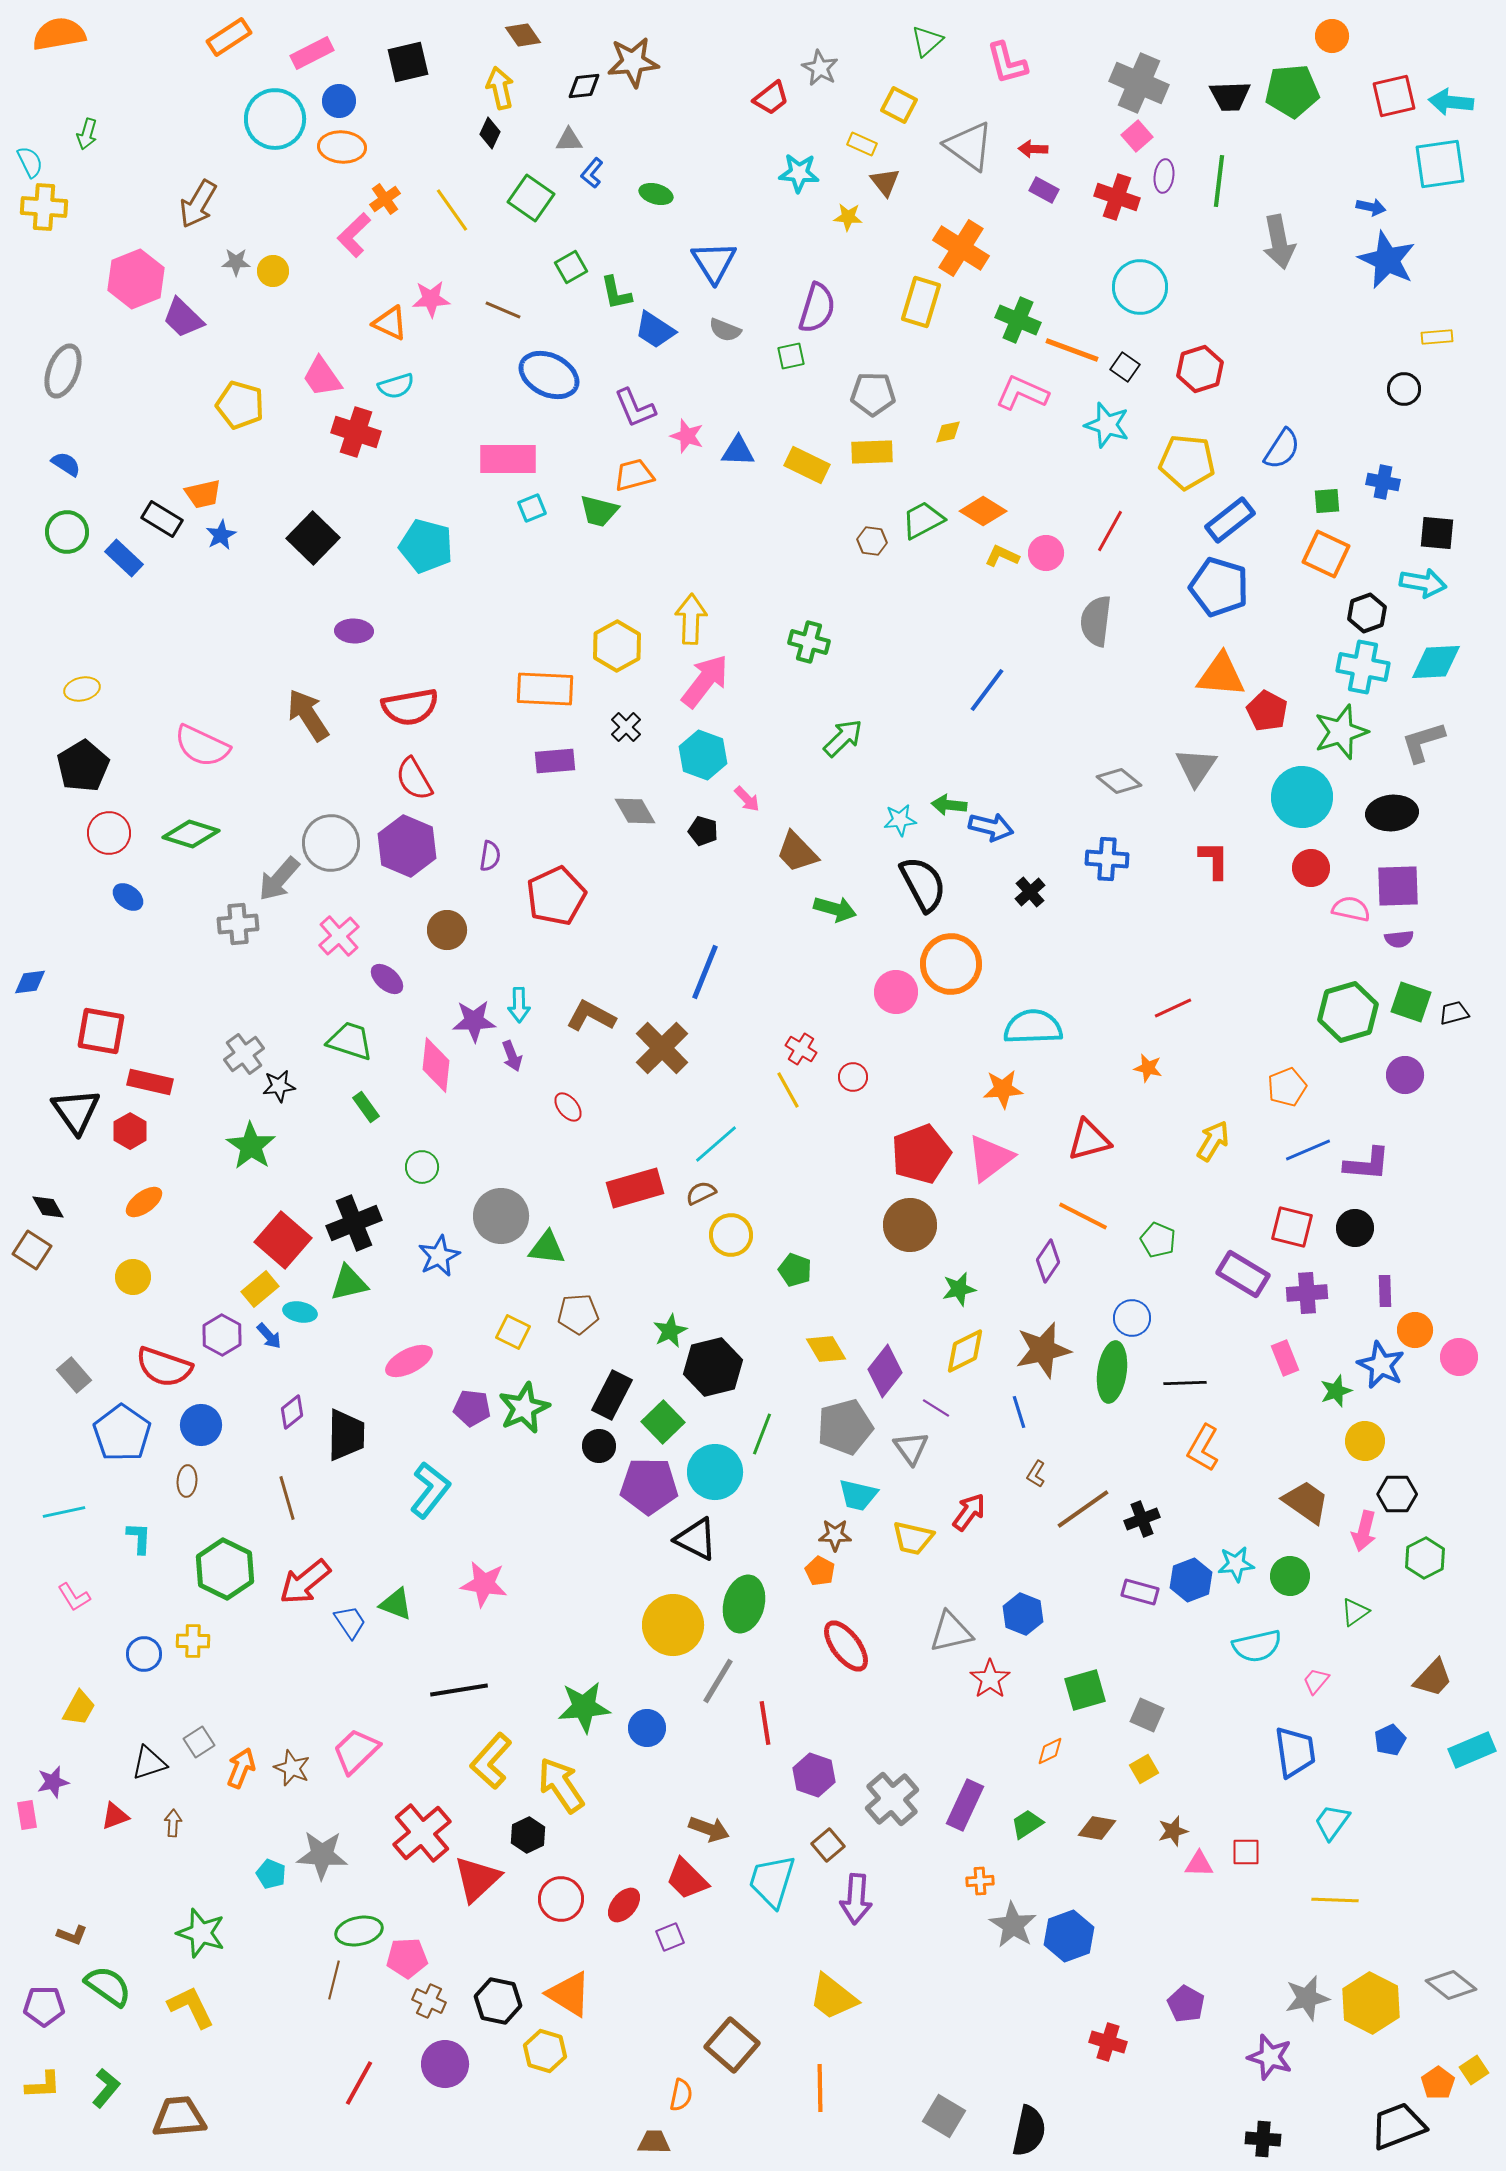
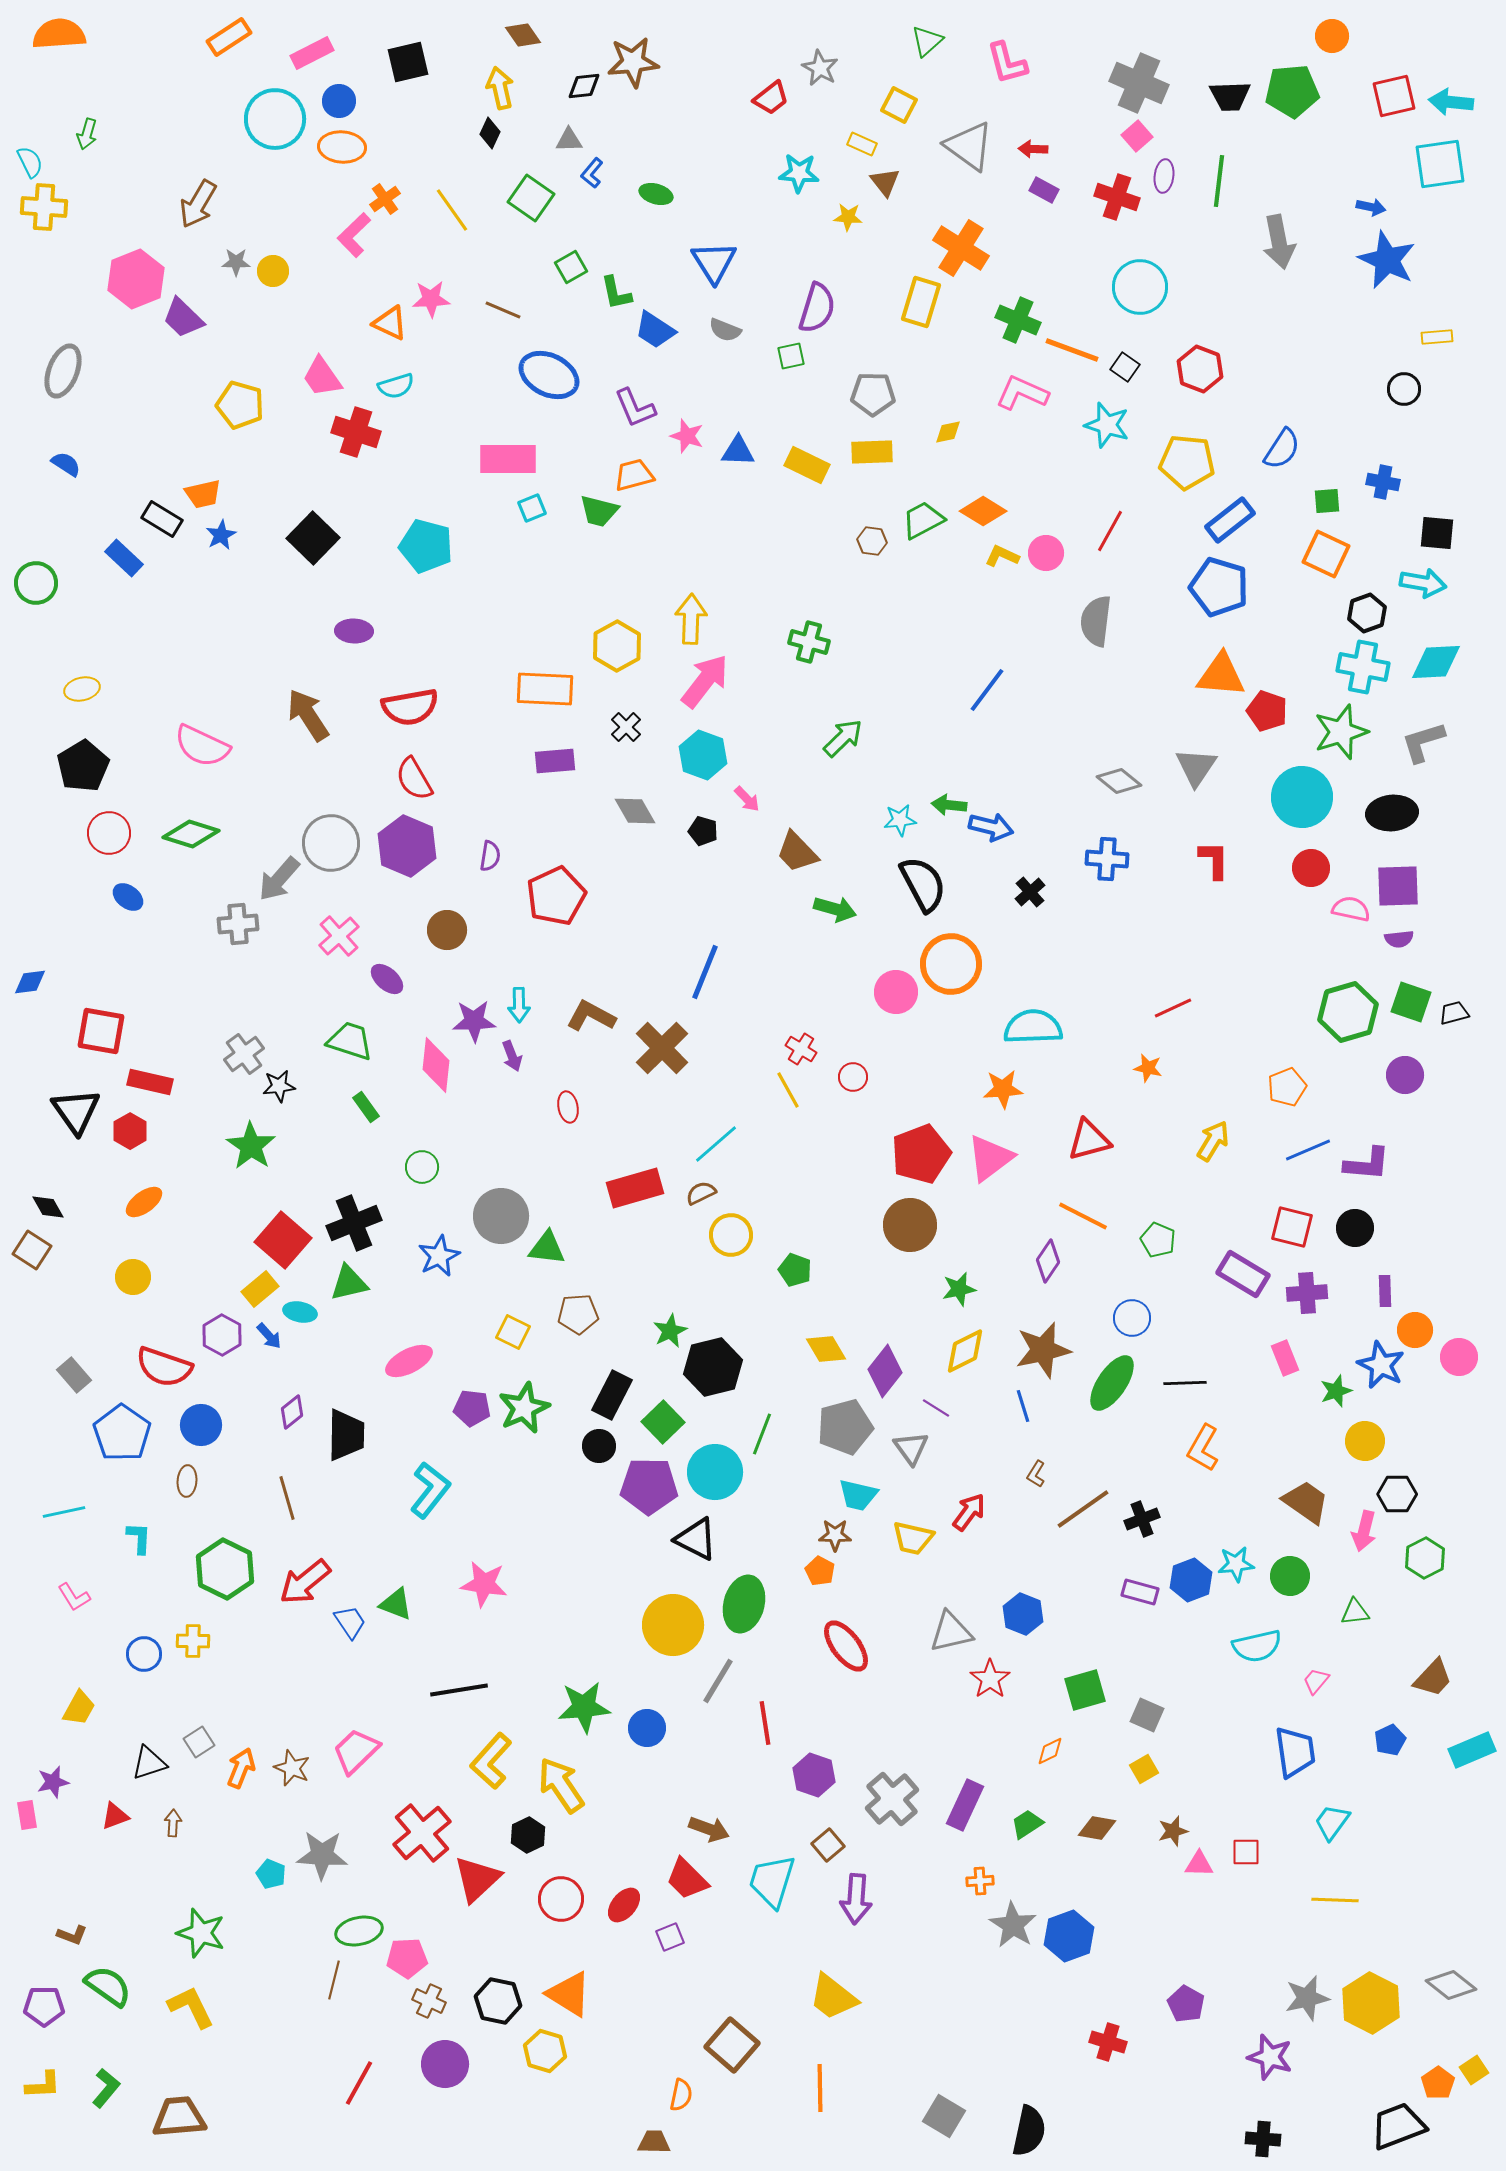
orange semicircle at (59, 34): rotated 6 degrees clockwise
red hexagon at (1200, 369): rotated 21 degrees counterclockwise
green circle at (67, 532): moved 31 px left, 51 px down
red pentagon at (1267, 711): rotated 9 degrees counterclockwise
red ellipse at (568, 1107): rotated 28 degrees clockwise
green ellipse at (1112, 1372): moved 11 px down; rotated 26 degrees clockwise
blue line at (1019, 1412): moved 4 px right, 6 px up
green triangle at (1355, 1612): rotated 28 degrees clockwise
